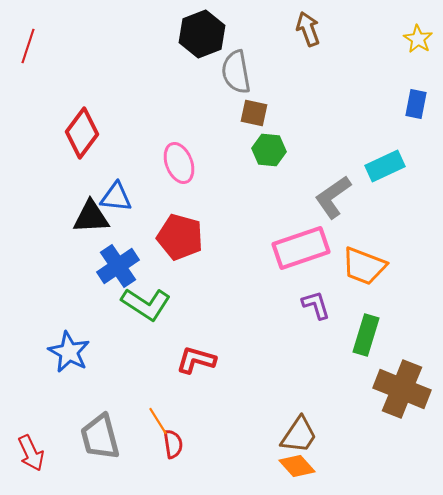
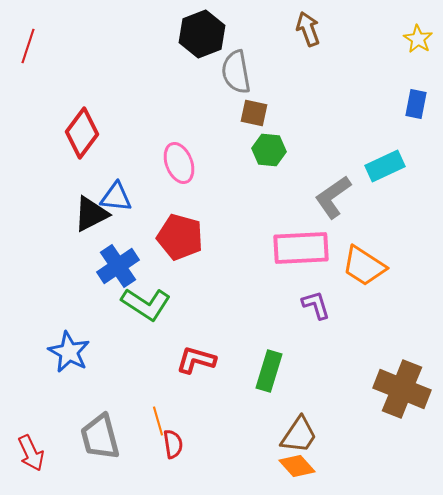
black triangle: moved 3 px up; rotated 24 degrees counterclockwise
pink rectangle: rotated 16 degrees clockwise
orange trapezoid: rotated 12 degrees clockwise
green rectangle: moved 97 px left, 36 px down
orange line: rotated 16 degrees clockwise
